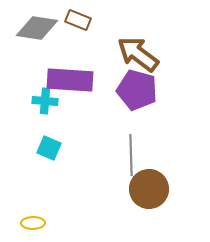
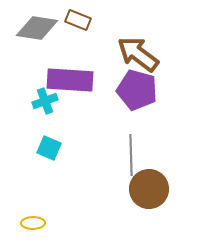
cyan cross: rotated 25 degrees counterclockwise
